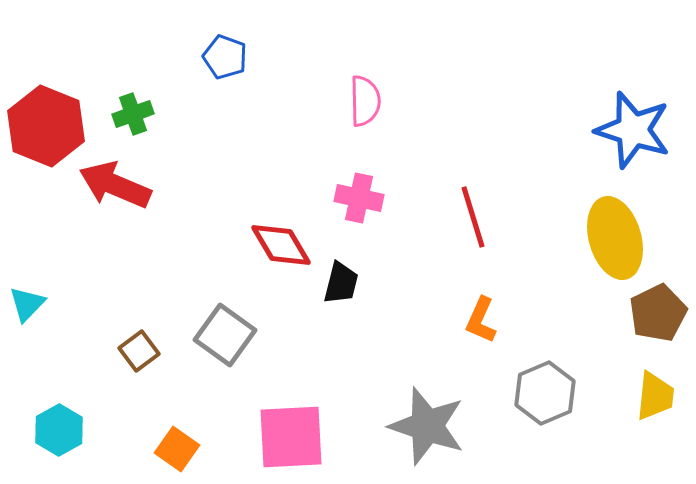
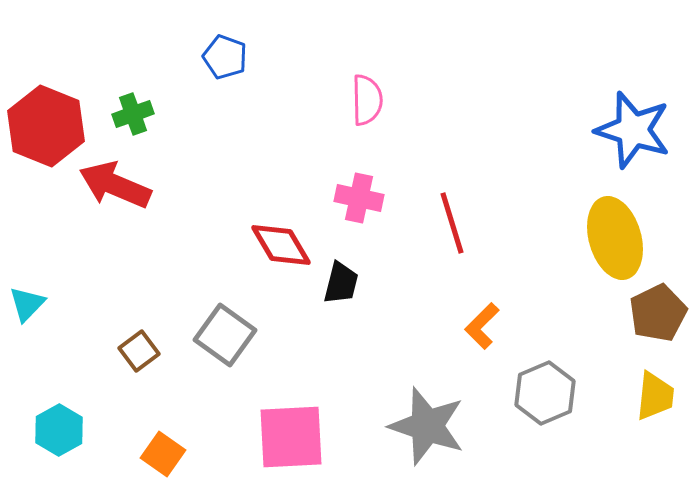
pink semicircle: moved 2 px right, 1 px up
red line: moved 21 px left, 6 px down
orange L-shape: moved 1 px right, 6 px down; rotated 21 degrees clockwise
orange square: moved 14 px left, 5 px down
